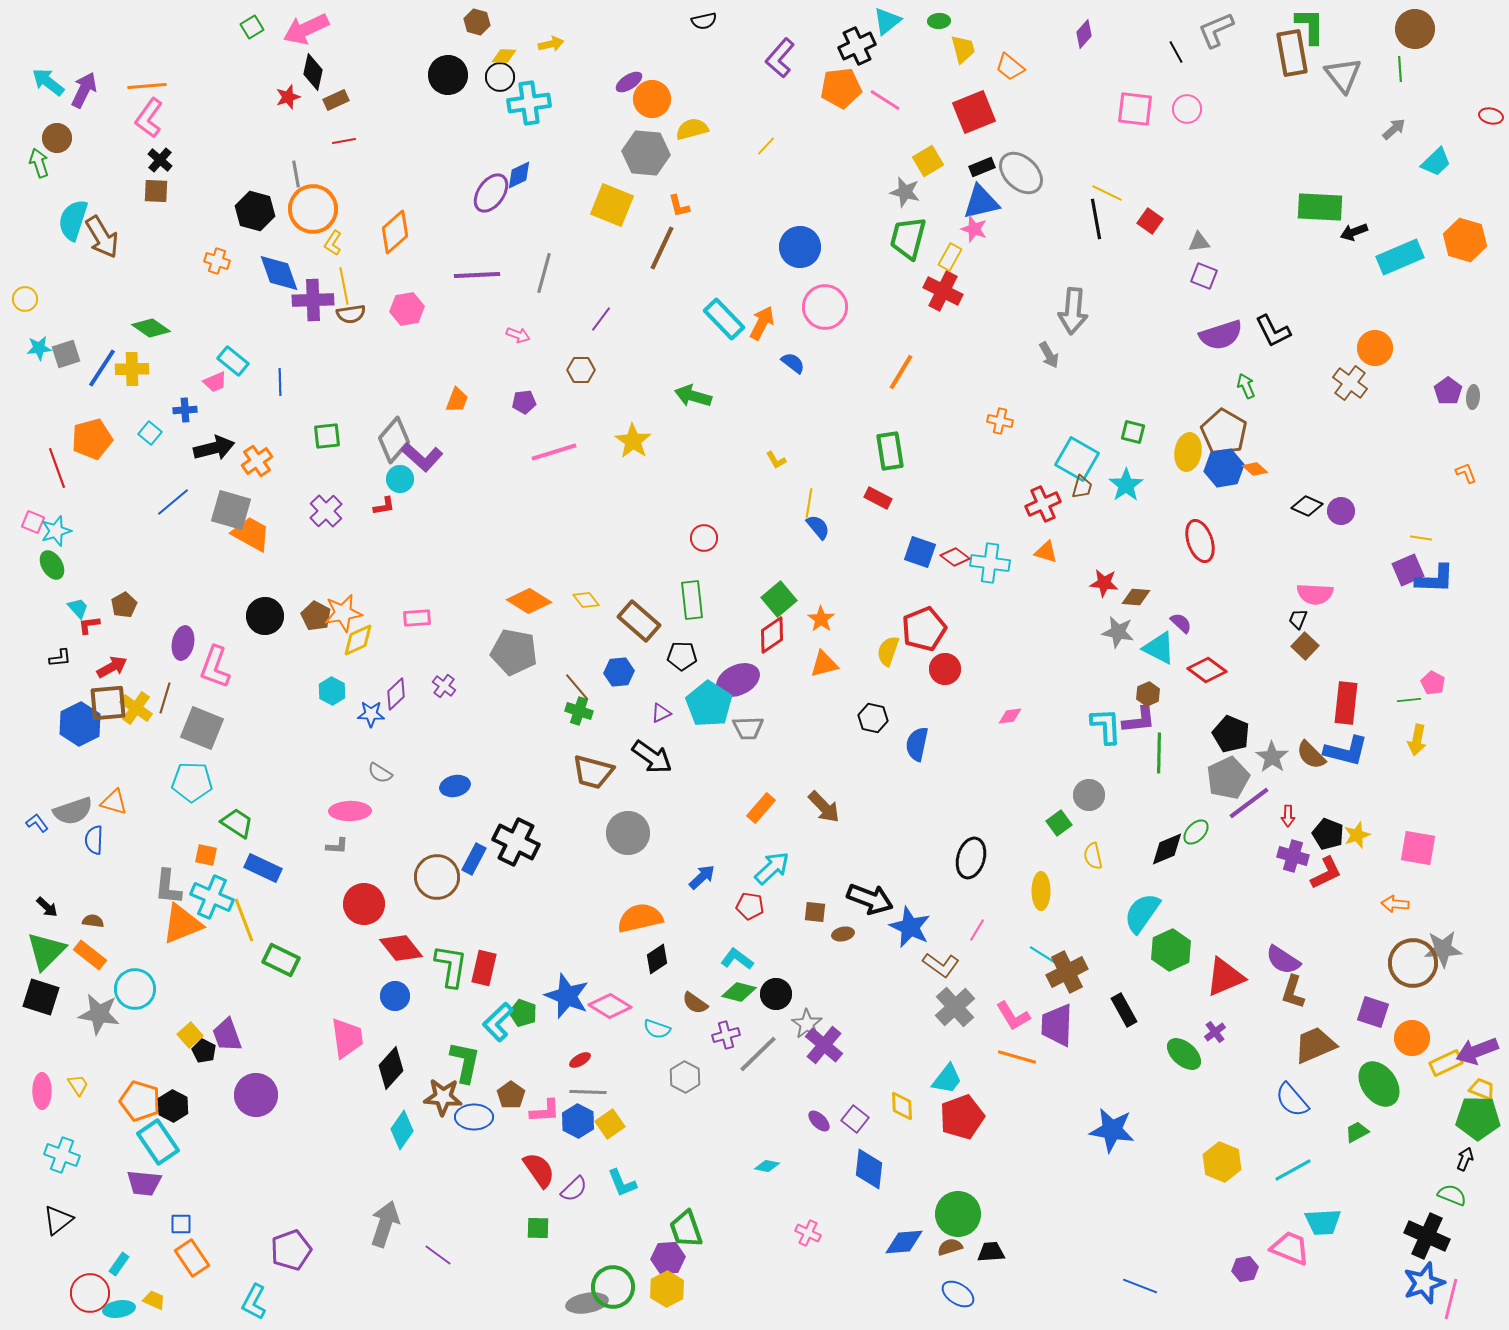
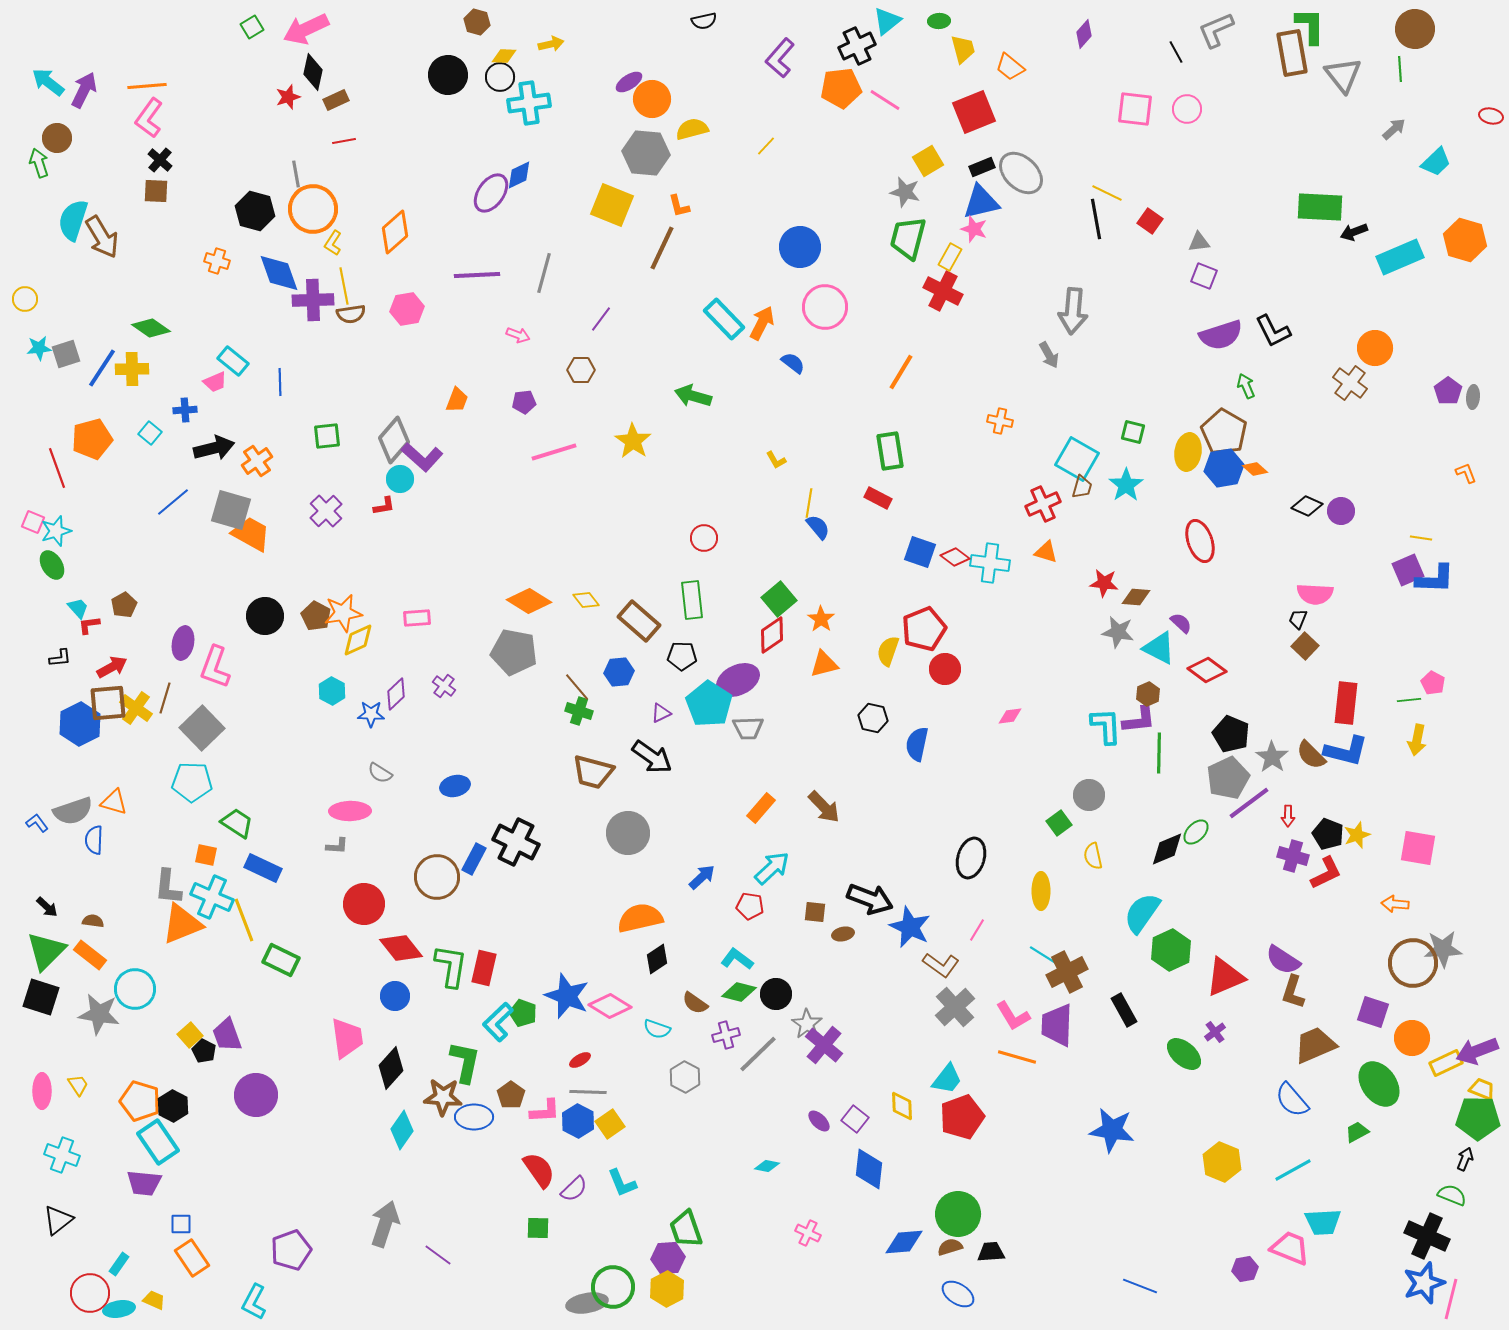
gray square at (202, 728): rotated 24 degrees clockwise
